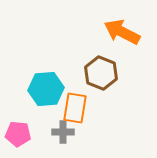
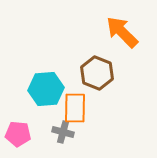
orange arrow: rotated 18 degrees clockwise
brown hexagon: moved 4 px left
orange rectangle: rotated 8 degrees counterclockwise
gray cross: rotated 15 degrees clockwise
